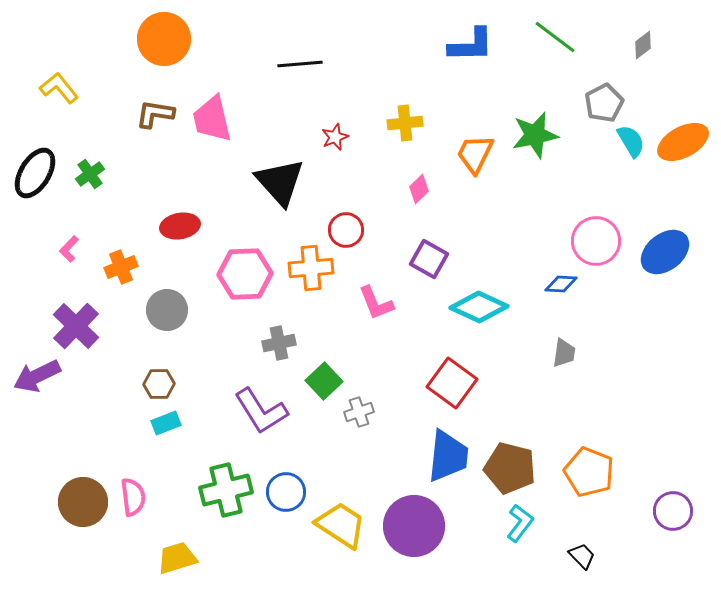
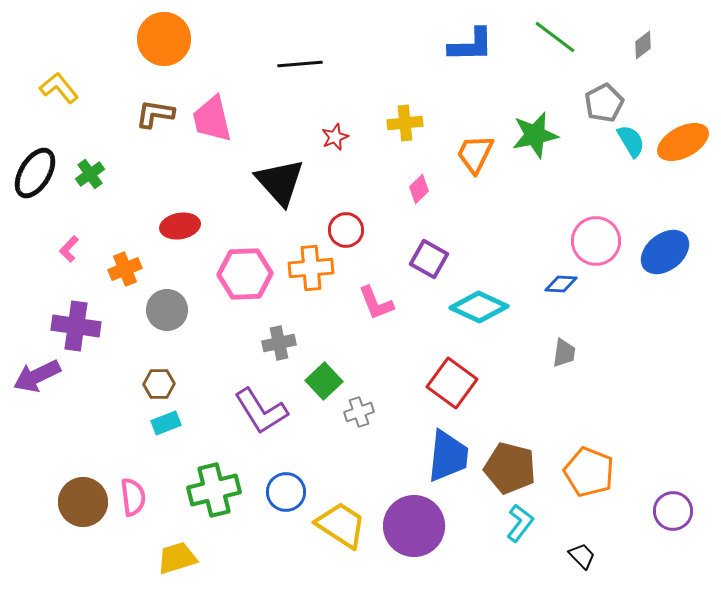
orange cross at (121, 267): moved 4 px right, 2 px down
purple cross at (76, 326): rotated 36 degrees counterclockwise
green cross at (226, 490): moved 12 px left
